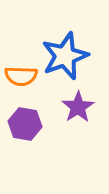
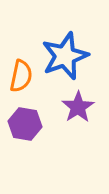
orange semicircle: rotated 80 degrees counterclockwise
